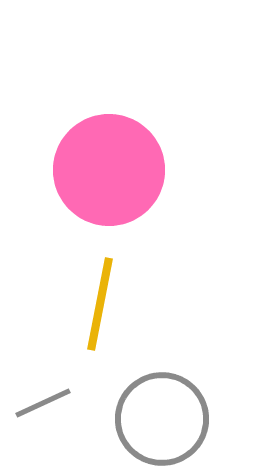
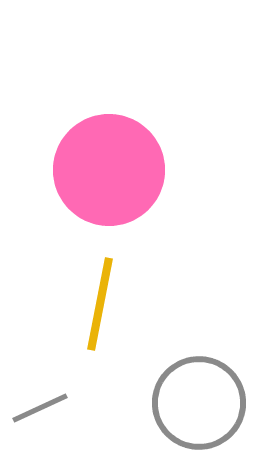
gray line: moved 3 px left, 5 px down
gray circle: moved 37 px right, 16 px up
